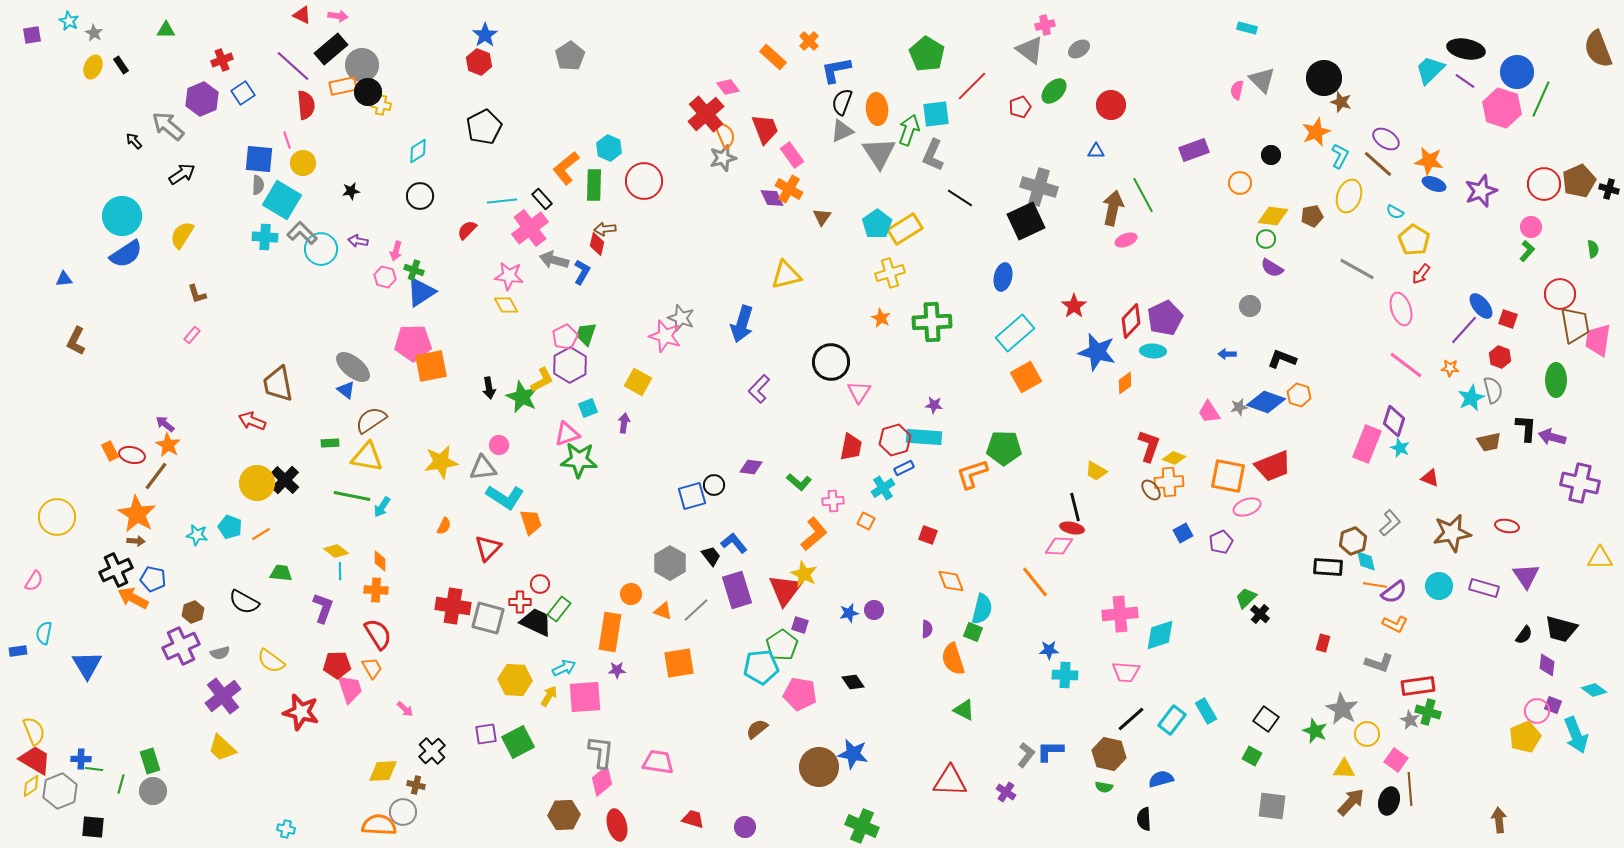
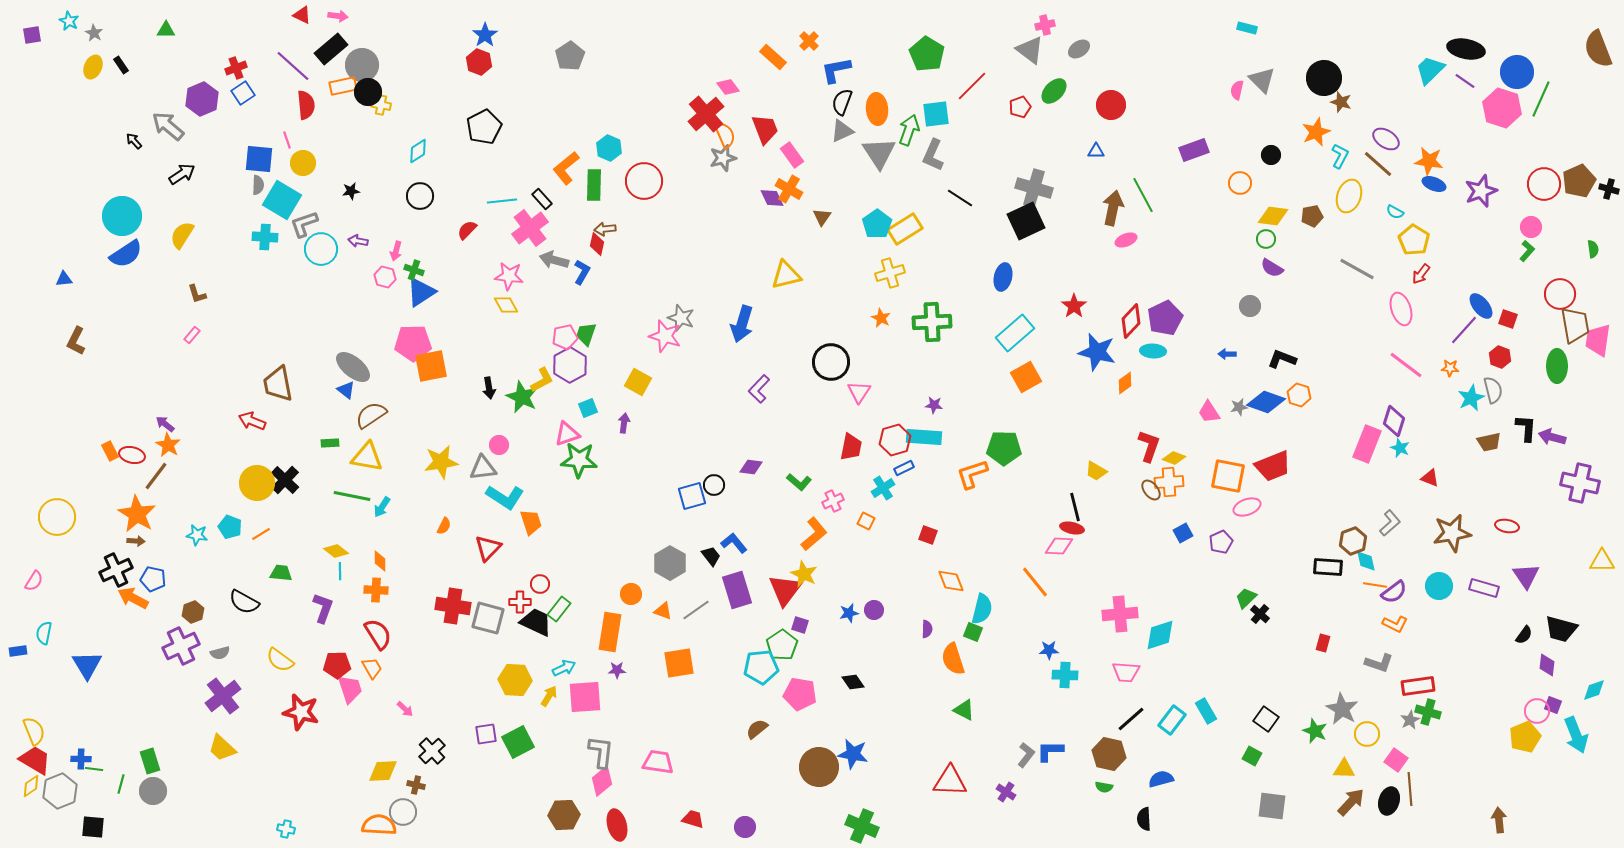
red cross at (222, 60): moved 14 px right, 8 px down
gray cross at (1039, 187): moved 5 px left, 1 px down
gray L-shape at (302, 233): moved 2 px right, 9 px up; rotated 64 degrees counterclockwise
pink pentagon at (565, 337): rotated 15 degrees clockwise
green ellipse at (1556, 380): moved 1 px right, 14 px up
brown semicircle at (371, 420): moved 5 px up
pink cross at (833, 501): rotated 20 degrees counterclockwise
yellow triangle at (1600, 558): moved 2 px right, 3 px down
gray line at (696, 610): rotated 8 degrees clockwise
yellow semicircle at (271, 661): moved 9 px right, 1 px up
cyan diamond at (1594, 690): rotated 55 degrees counterclockwise
gray star at (1410, 720): rotated 18 degrees clockwise
